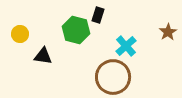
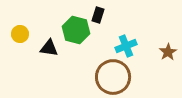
brown star: moved 20 px down
cyan cross: rotated 20 degrees clockwise
black triangle: moved 6 px right, 8 px up
